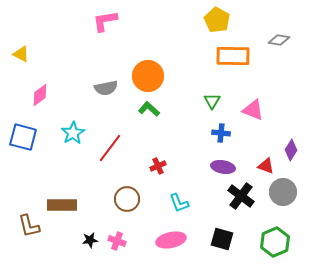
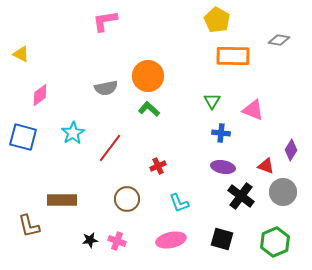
brown rectangle: moved 5 px up
